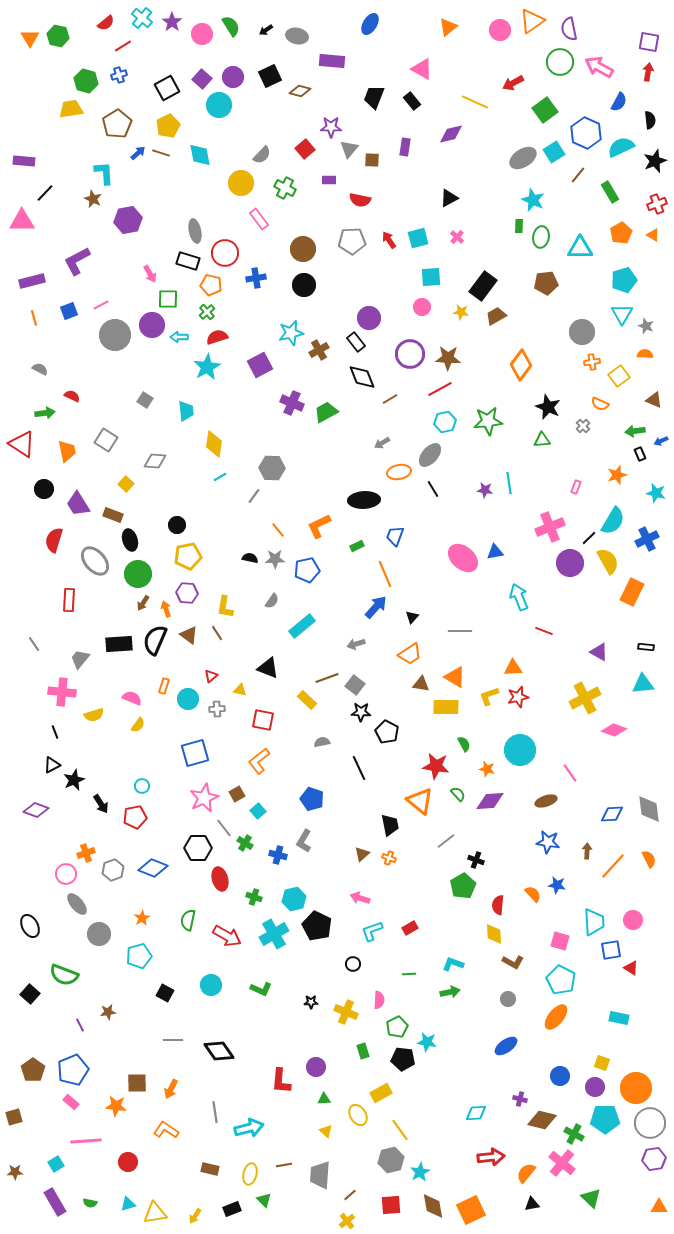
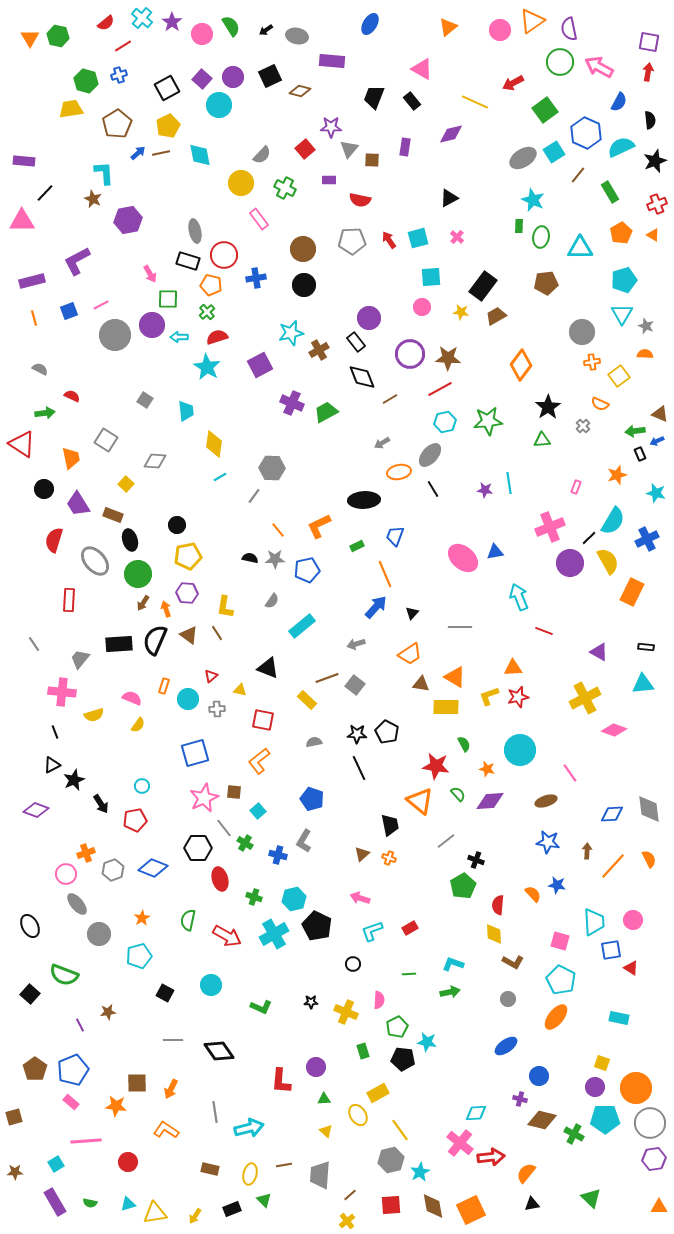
brown line at (161, 153): rotated 30 degrees counterclockwise
red circle at (225, 253): moved 1 px left, 2 px down
cyan star at (207, 367): rotated 12 degrees counterclockwise
brown triangle at (654, 400): moved 6 px right, 14 px down
black star at (548, 407): rotated 15 degrees clockwise
blue arrow at (661, 441): moved 4 px left
orange trapezoid at (67, 451): moved 4 px right, 7 px down
black triangle at (412, 617): moved 4 px up
gray line at (460, 631): moved 4 px up
black star at (361, 712): moved 4 px left, 22 px down
gray semicircle at (322, 742): moved 8 px left
brown square at (237, 794): moved 3 px left, 2 px up; rotated 35 degrees clockwise
red pentagon at (135, 817): moved 3 px down
green L-shape at (261, 989): moved 18 px down
brown pentagon at (33, 1070): moved 2 px right, 1 px up
blue circle at (560, 1076): moved 21 px left
yellow rectangle at (381, 1093): moved 3 px left
pink cross at (562, 1163): moved 102 px left, 20 px up
